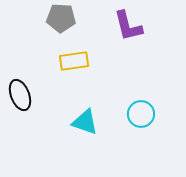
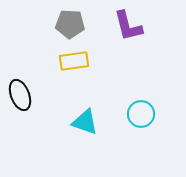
gray pentagon: moved 9 px right, 6 px down
